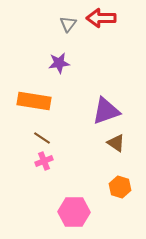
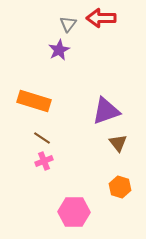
purple star: moved 13 px up; rotated 20 degrees counterclockwise
orange rectangle: rotated 8 degrees clockwise
brown triangle: moved 2 px right; rotated 18 degrees clockwise
